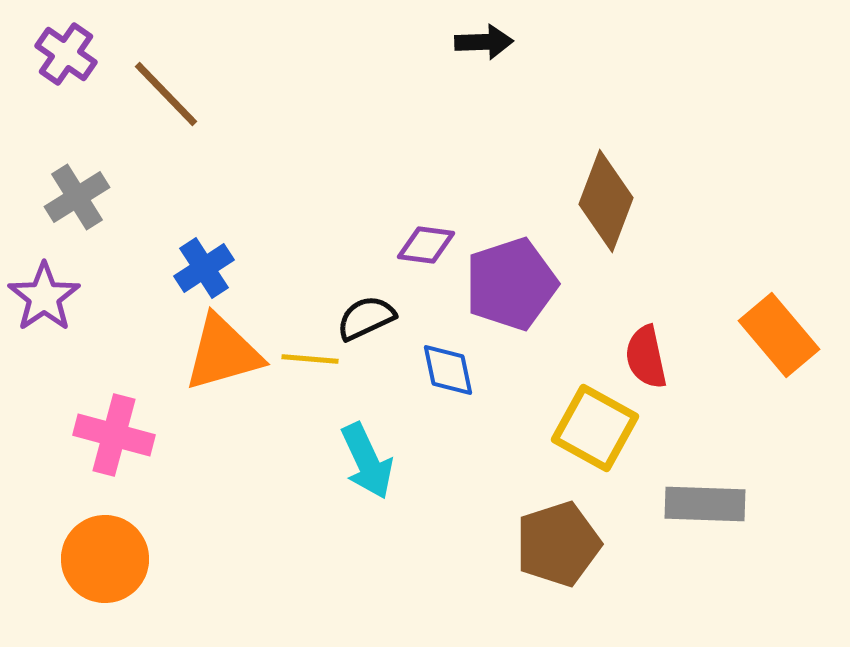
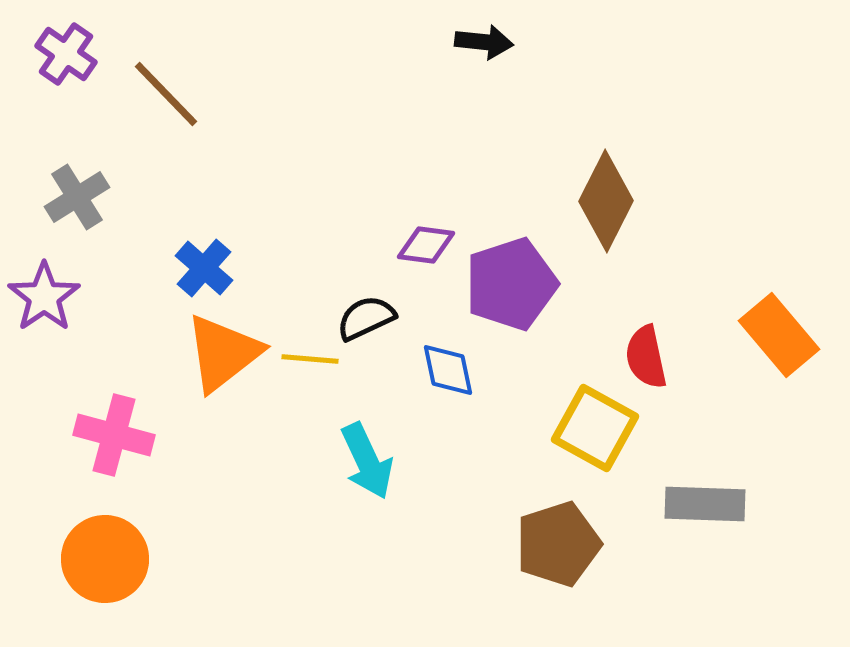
black arrow: rotated 8 degrees clockwise
brown diamond: rotated 6 degrees clockwise
blue cross: rotated 16 degrees counterclockwise
orange triangle: rotated 22 degrees counterclockwise
